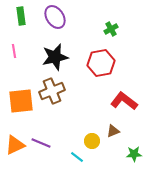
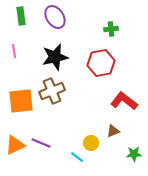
green cross: rotated 24 degrees clockwise
yellow circle: moved 1 px left, 2 px down
